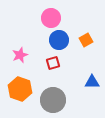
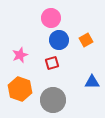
red square: moved 1 px left
